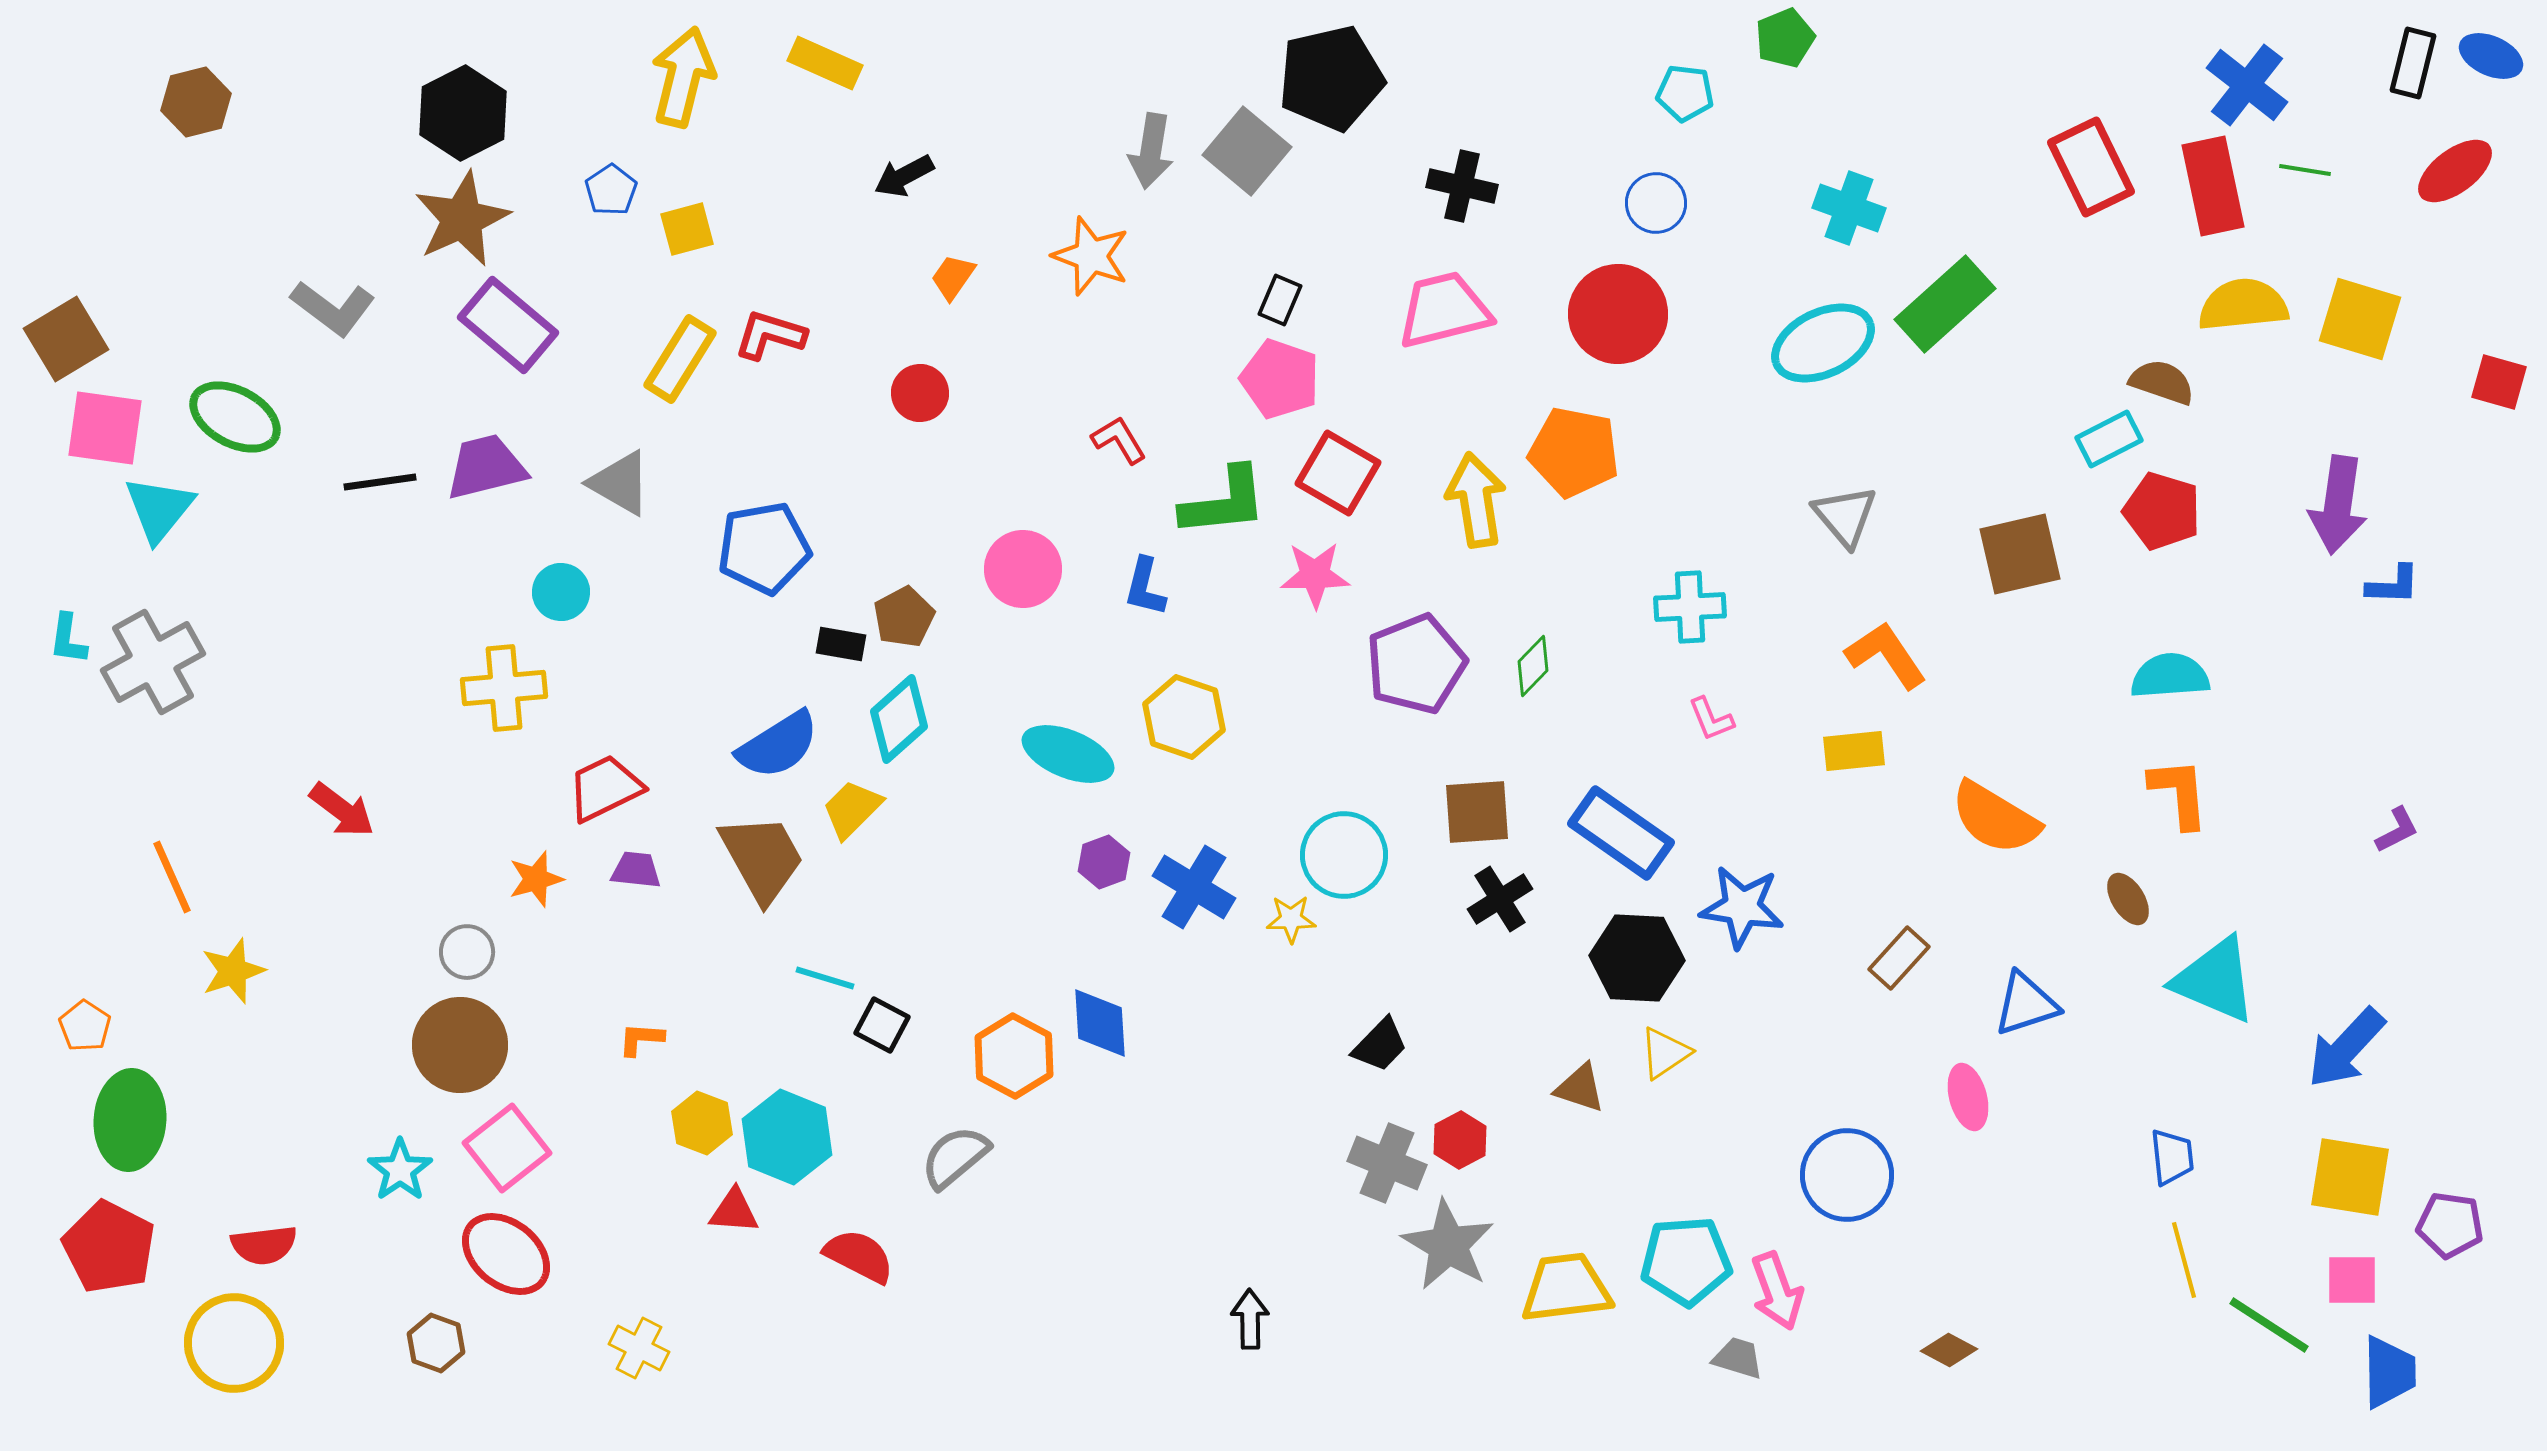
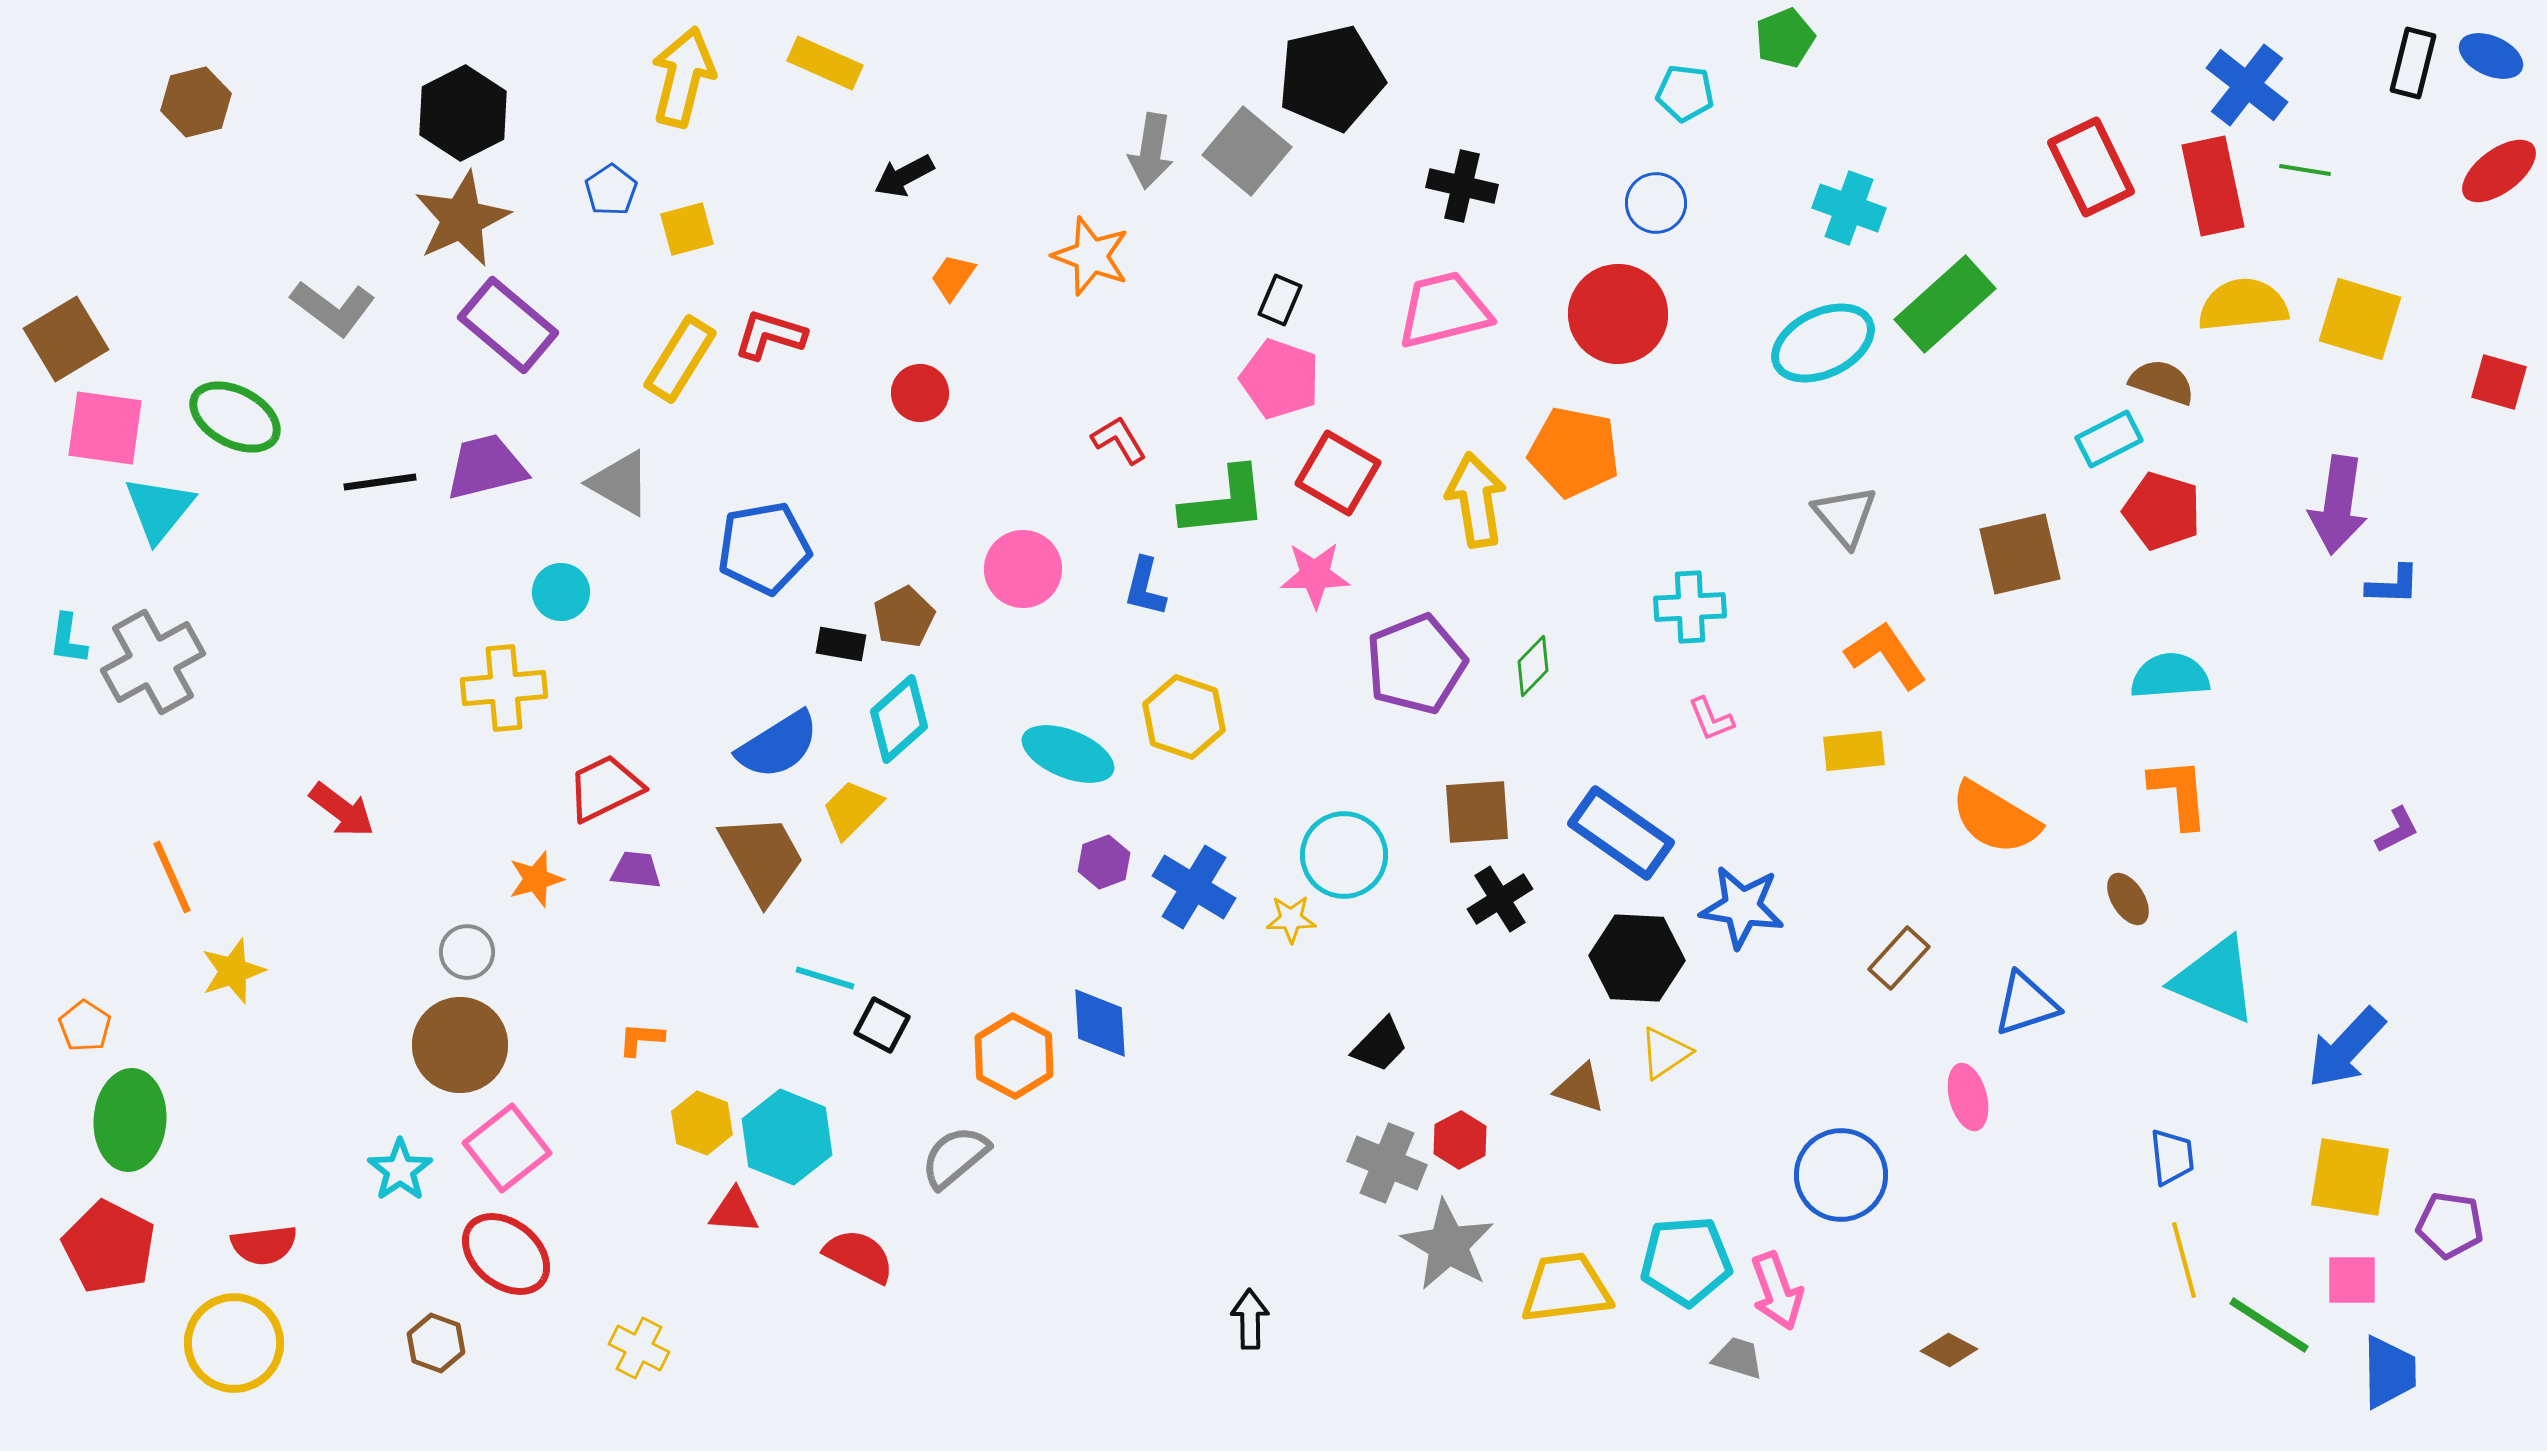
red ellipse at (2455, 171): moved 44 px right
blue circle at (1847, 1175): moved 6 px left
